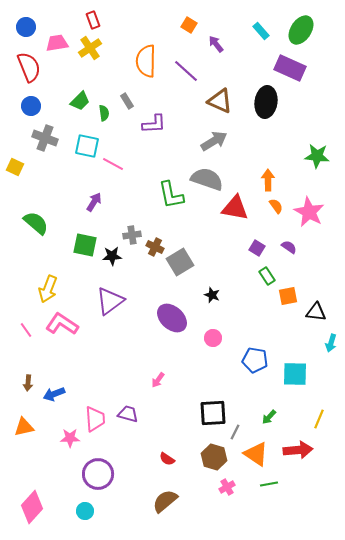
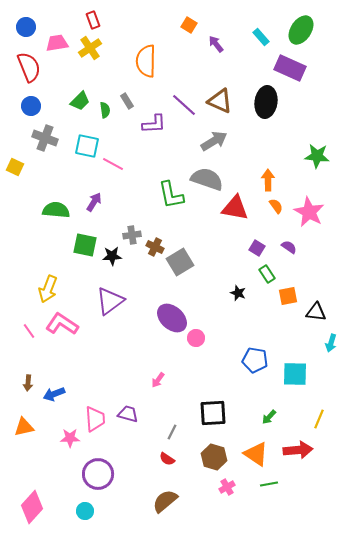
cyan rectangle at (261, 31): moved 6 px down
purple line at (186, 71): moved 2 px left, 34 px down
green semicircle at (104, 113): moved 1 px right, 3 px up
green semicircle at (36, 223): moved 20 px right, 13 px up; rotated 36 degrees counterclockwise
green rectangle at (267, 276): moved 2 px up
black star at (212, 295): moved 26 px right, 2 px up
pink line at (26, 330): moved 3 px right, 1 px down
pink circle at (213, 338): moved 17 px left
gray line at (235, 432): moved 63 px left
